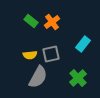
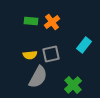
green rectangle: rotated 32 degrees counterclockwise
cyan rectangle: moved 1 px right, 1 px down
green cross: moved 5 px left, 7 px down
